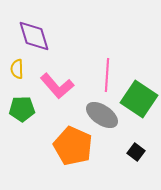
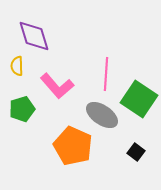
yellow semicircle: moved 3 px up
pink line: moved 1 px left, 1 px up
green pentagon: rotated 15 degrees counterclockwise
